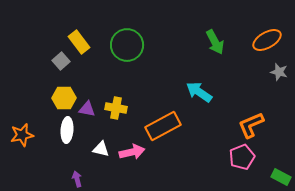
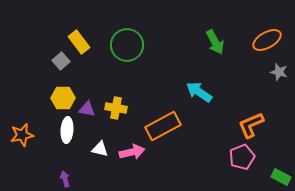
yellow hexagon: moved 1 px left
white triangle: moved 1 px left
purple arrow: moved 12 px left
